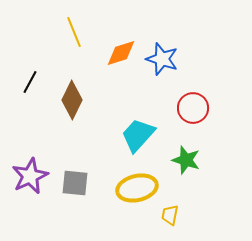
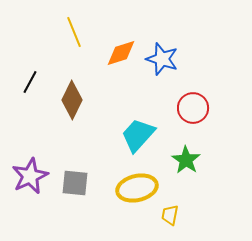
green star: rotated 16 degrees clockwise
